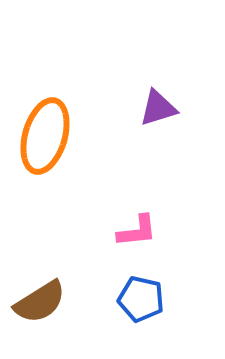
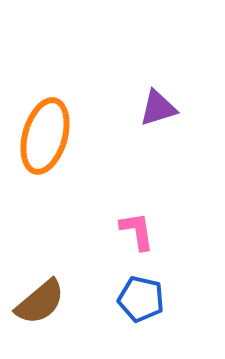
pink L-shape: rotated 93 degrees counterclockwise
brown semicircle: rotated 8 degrees counterclockwise
